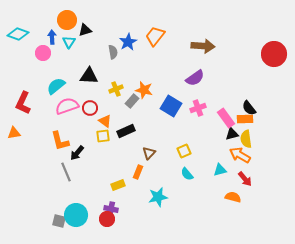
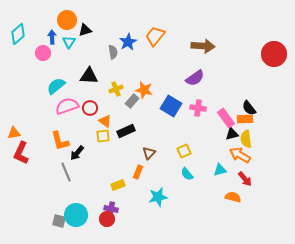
cyan diamond at (18, 34): rotated 60 degrees counterclockwise
red L-shape at (23, 103): moved 2 px left, 50 px down
pink cross at (198, 108): rotated 28 degrees clockwise
